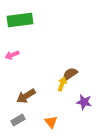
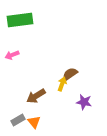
brown arrow: moved 10 px right
orange triangle: moved 17 px left
